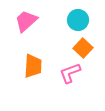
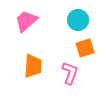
orange square: moved 2 px right; rotated 30 degrees clockwise
pink L-shape: rotated 130 degrees clockwise
